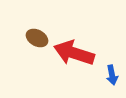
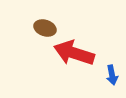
brown ellipse: moved 8 px right, 10 px up; rotated 10 degrees counterclockwise
